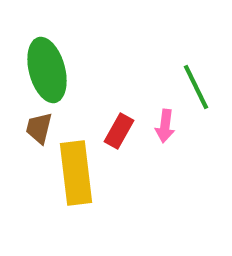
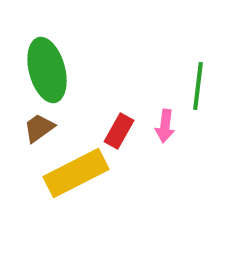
green line: moved 2 px right, 1 px up; rotated 33 degrees clockwise
brown trapezoid: rotated 40 degrees clockwise
yellow rectangle: rotated 70 degrees clockwise
